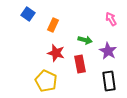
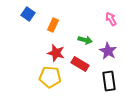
red rectangle: rotated 48 degrees counterclockwise
yellow pentagon: moved 4 px right, 4 px up; rotated 20 degrees counterclockwise
